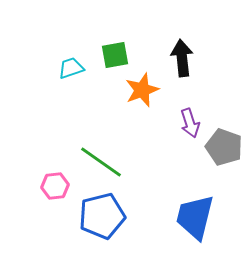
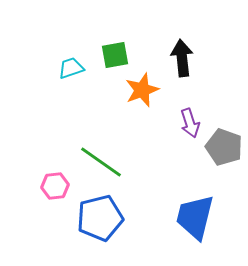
blue pentagon: moved 2 px left, 2 px down
